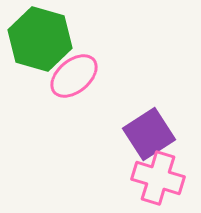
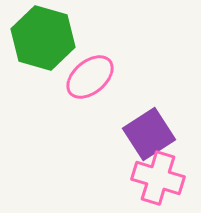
green hexagon: moved 3 px right, 1 px up
pink ellipse: moved 16 px right, 1 px down
